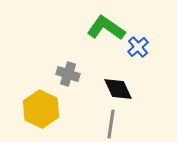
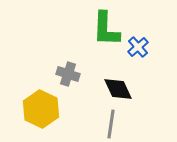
green L-shape: moved 1 px down; rotated 123 degrees counterclockwise
